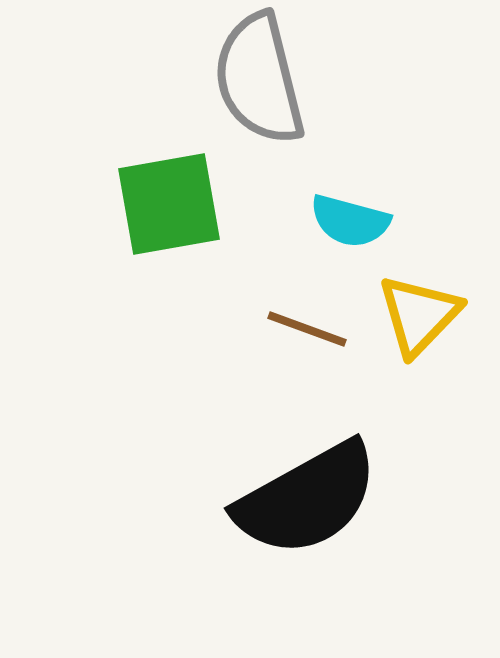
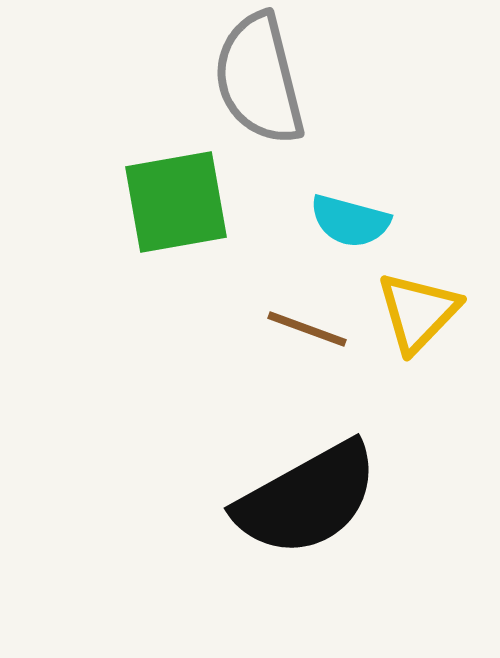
green square: moved 7 px right, 2 px up
yellow triangle: moved 1 px left, 3 px up
